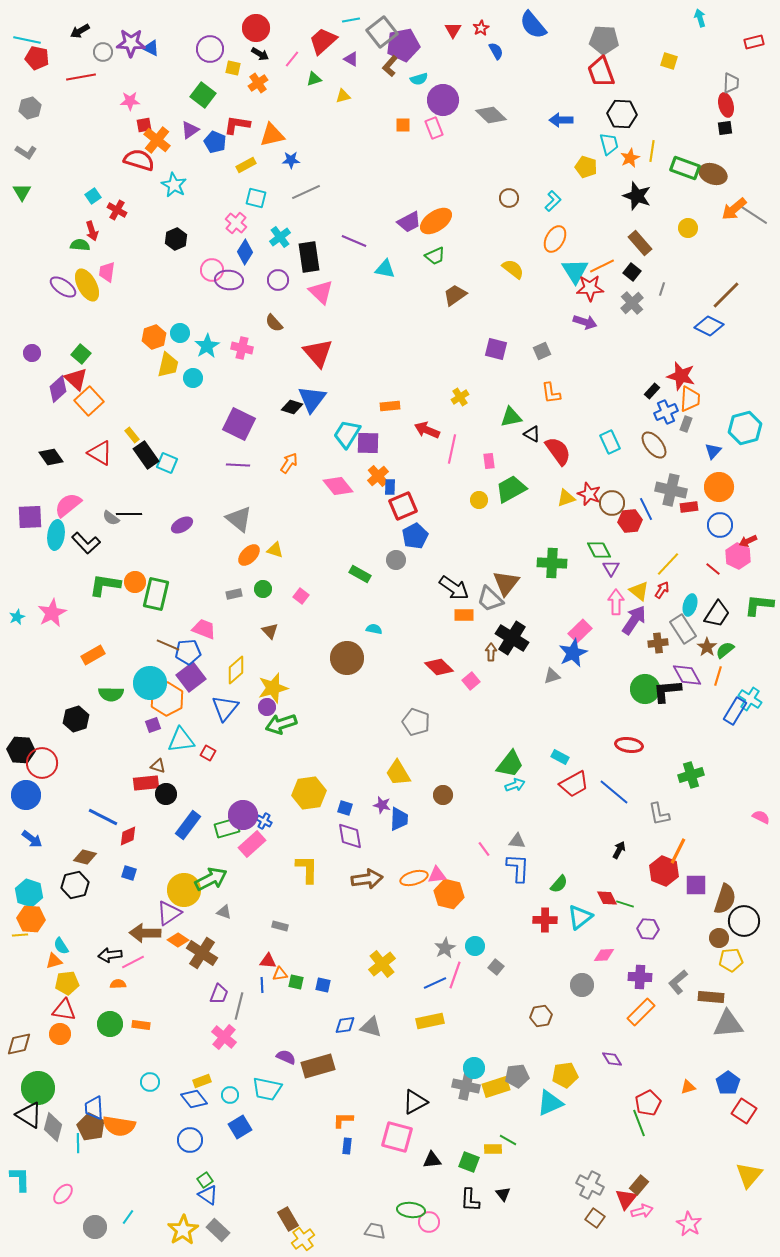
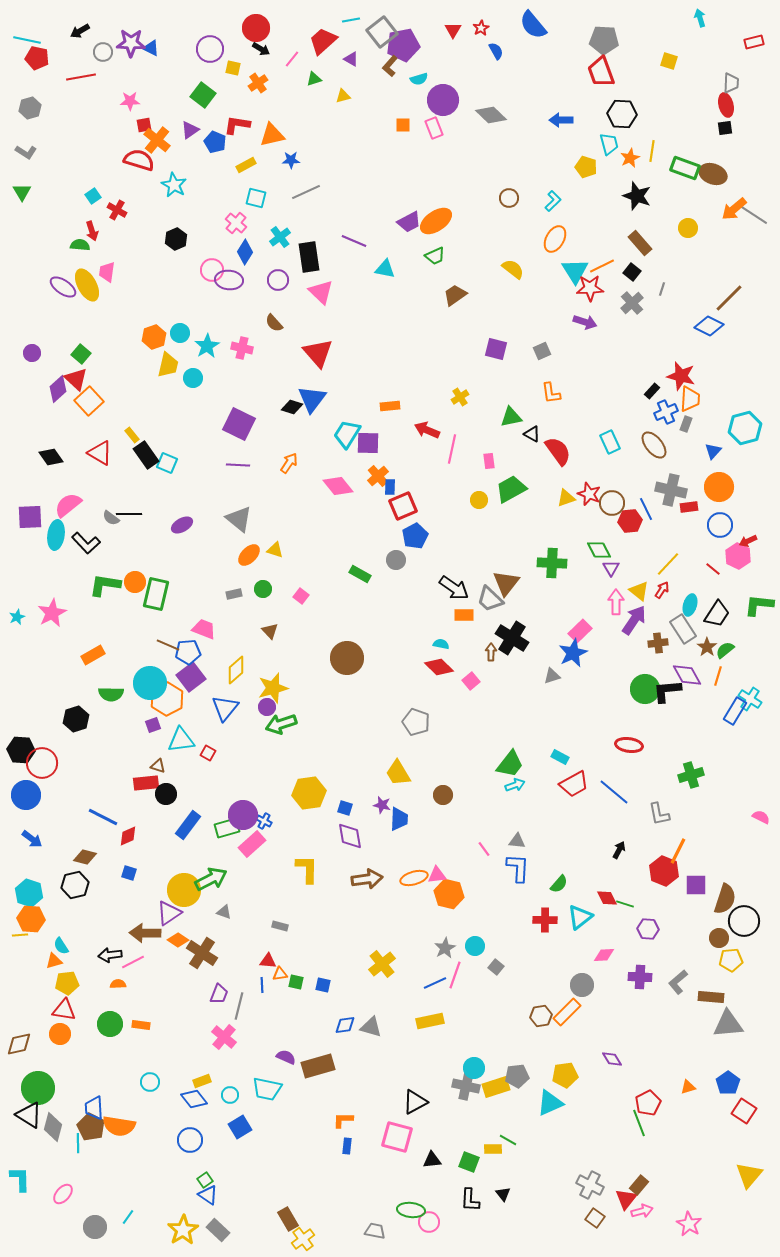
black arrow at (260, 54): moved 1 px right, 5 px up
brown line at (726, 295): moved 3 px right, 3 px down
cyan semicircle at (374, 629): moved 67 px right, 15 px down
orange rectangle at (641, 1012): moved 74 px left
